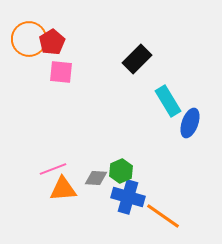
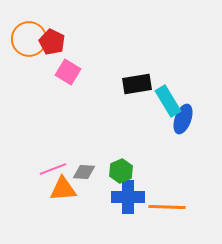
red pentagon: rotated 15 degrees counterclockwise
black rectangle: moved 25 px down; rotated 36 degrees clockwise
pink square: moved 7 px right; rotated 25 degrees clockwise
blue ellipse: moved 7 px left, 4 px up
gray diamond: moved 12 px left, 6 px up
blue cross: rotated 16 degrees counterclockwise
orange line: moved 4 px right, 9 px up; rotated 33 degrees counterclockwise
